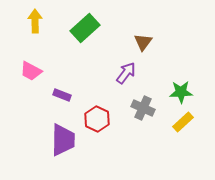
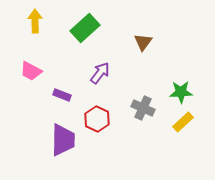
purple arrow: moved 26 px left
